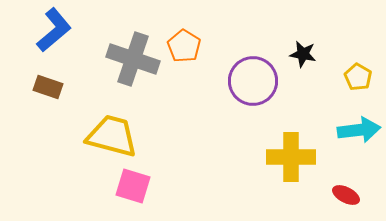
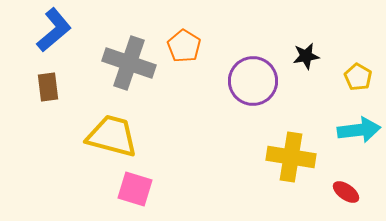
black star: moved 3 px right, 2 px down; rotated 20 degrees counterclockwise
gray cross: moved 4 px left, 4 px down
brown rectangle: rotated 64 degrees clockwise
yellow cross: rotated 9 degrees clockwise
pink square: moved 2 px right, 3 px down
red ellipse: moved 3 px up; rotated 8 degrees clockwise
